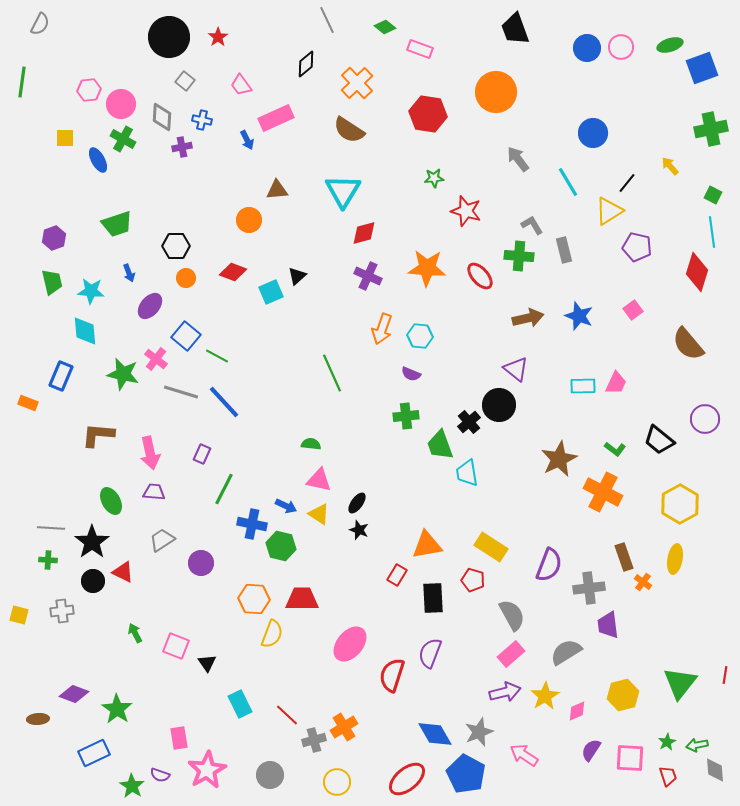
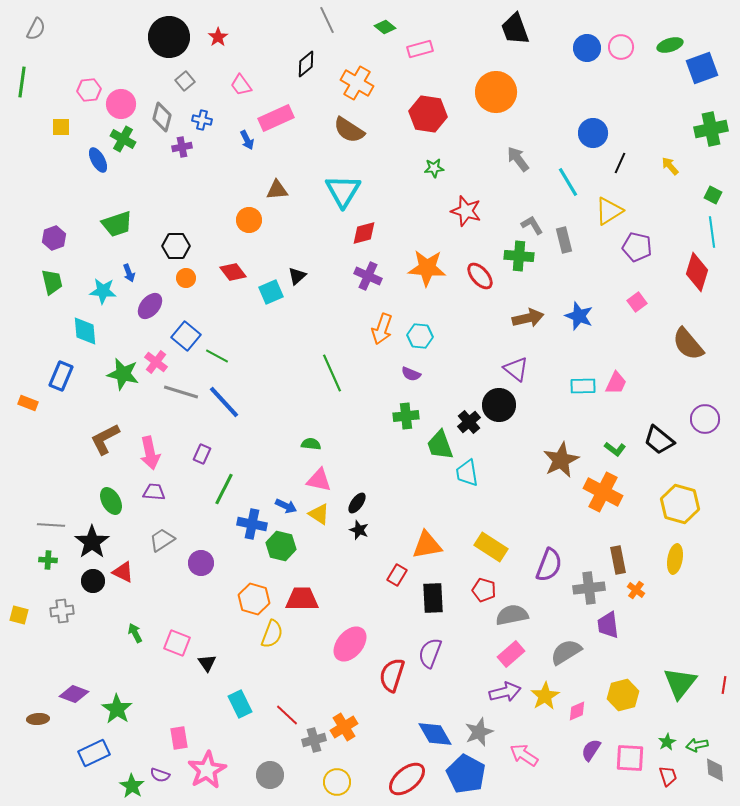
gray semicircle at (40, 24): moved 4 px left, 5 px down
pink rectangle at (420, 49): rotated 35 degrees counterclockwise
gray square at (185, 81): rotated 12 degrees clockwise
orange cross at (357, 83): rotated 16 degrees counterclockwise
gray diamond at (162, 117): rotated 12 degrees clockwise
yellow square at (65, 138): moved 4 px left, 11 px up
green star at (434, 178): moved 10 px up
black line at (627, 183): moved 7 px left, 20 px up; rotated 15 degrees counterclockwise
gray rectangle at (564, 250): moved 10 px up
red diamond at (233, 272): rotated 32 degrees clockwise
cyan star at (91, 291): moved 12 px right
pink square at (633, 310): moved 4 px right, 8 px up
pink cross at (156, 359): moved 3 px down
brown L-shape at (98, 435): moved 7 px right, 4 px down; rotated 32 degrees counterclockwise
brown star at (559, 459): moved 2 px right, 1 px down
yellow hexagon at (680, 504): rotated 15 degrees counterclockwise
gray line at (51, 528): moved 3 px up
brown rectangle at (624, 557): moved 6 px left, 3 px down; rotated 8 degrees clockwise
red pentagon at (473, 580): moved 11 px right, 10 px down
orange cross at (643, 582): moved 7 px left, 8 px down
orange hexagon at (254, 599): rotated 12 degrees clockwise
gray semicircle at (512, 615): rotated 72 degrees counterclockwise
pink square at (176, 646): moved 1 px right, 3 px up
red line at (725, 675): moved 1 px left, 10 px down
